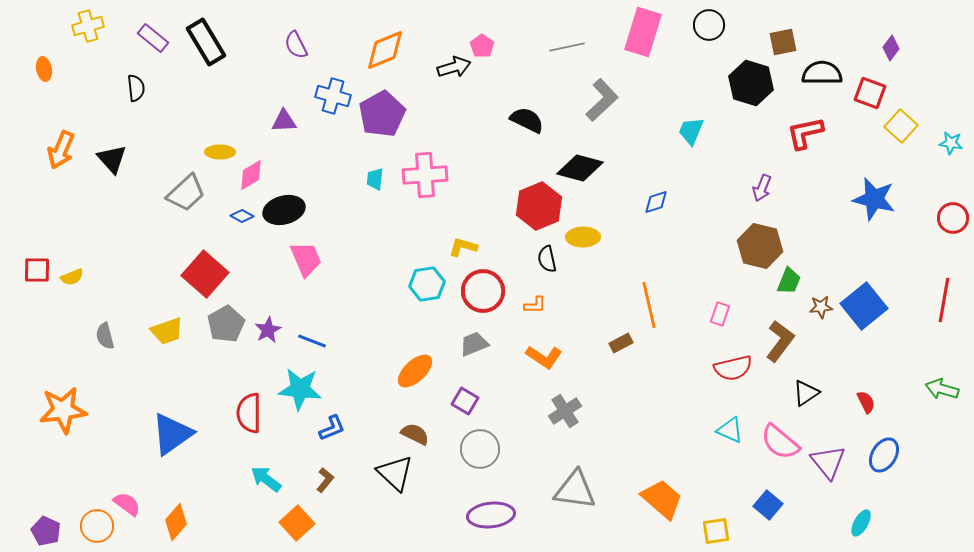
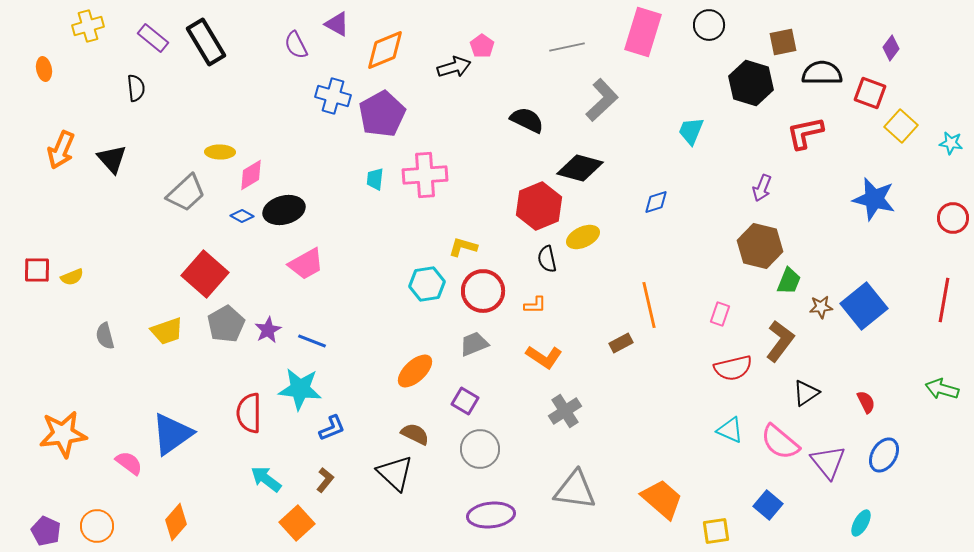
purple triangle at (284, 121): moved 53 px right, 97 px up; rotated 32 degrees clockwise
yellow ellipse at (583, 237): rotated 24 degrees counterclockwise
pink trapezoid at (306, 259): moved 5 px down; rotated 84 degrees clockwise
orange star at (63, 410): moved 24 px down
pink semicircle at (127, 504): moved 2 px right, 41 px up
